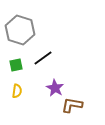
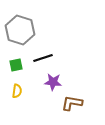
black line: rotated 18 degrees clockwise
purple star: moved 2 px left, 6 px up; rotated 24 degrees counterclockwise
brown L-shape: moved 2 px up
